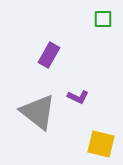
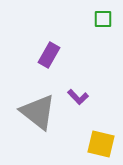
purple L-shape: rotated 20 degrees clockwise
